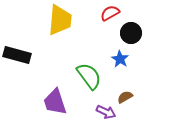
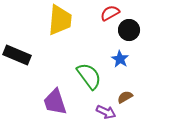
black circle: moved 2 px left, 3 px up
black rectangle: rotated 8 degrees clockwise
